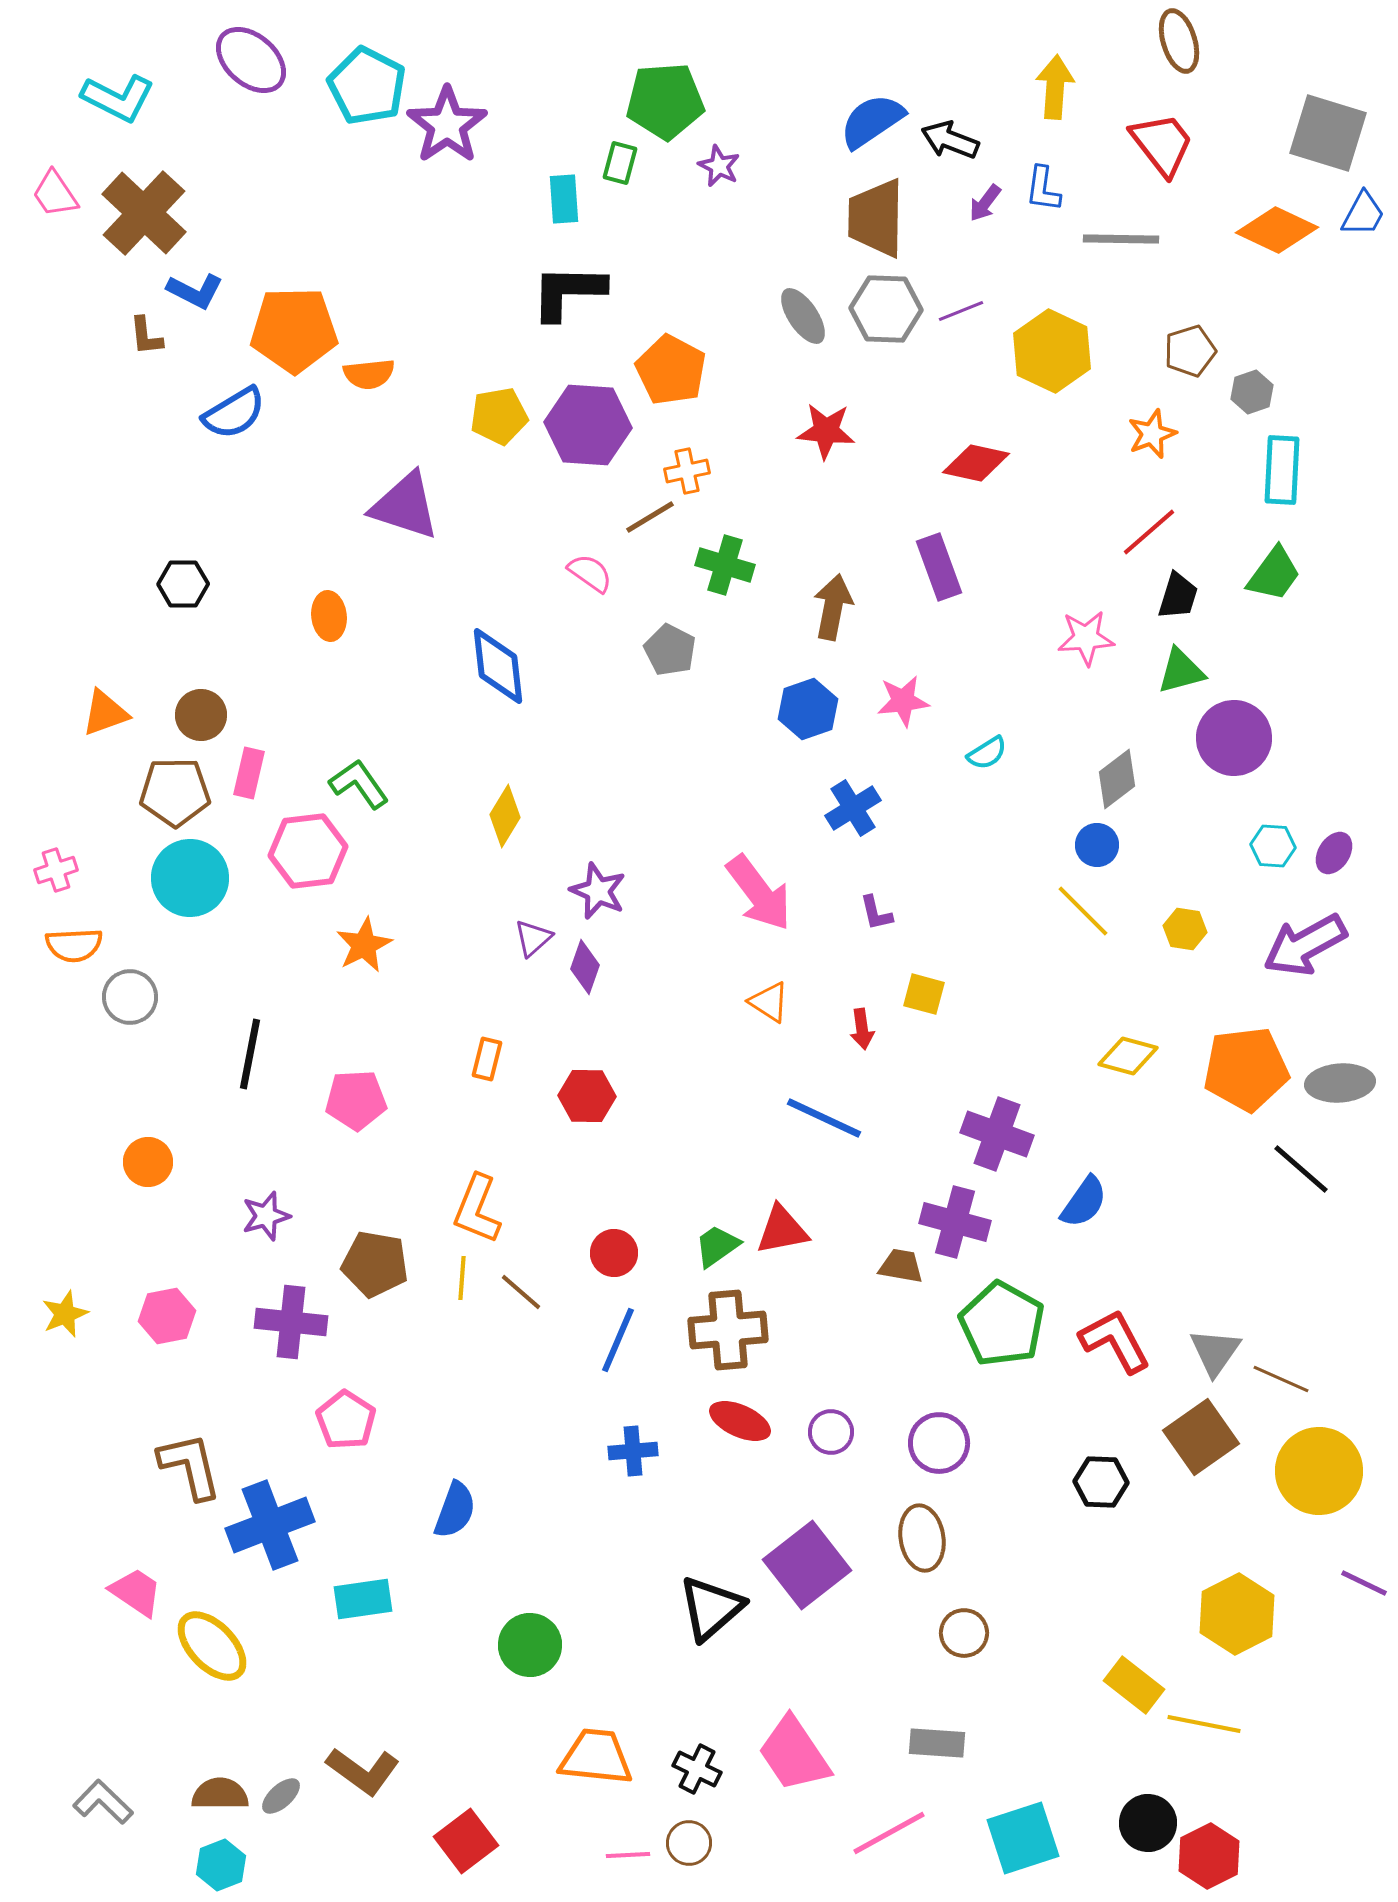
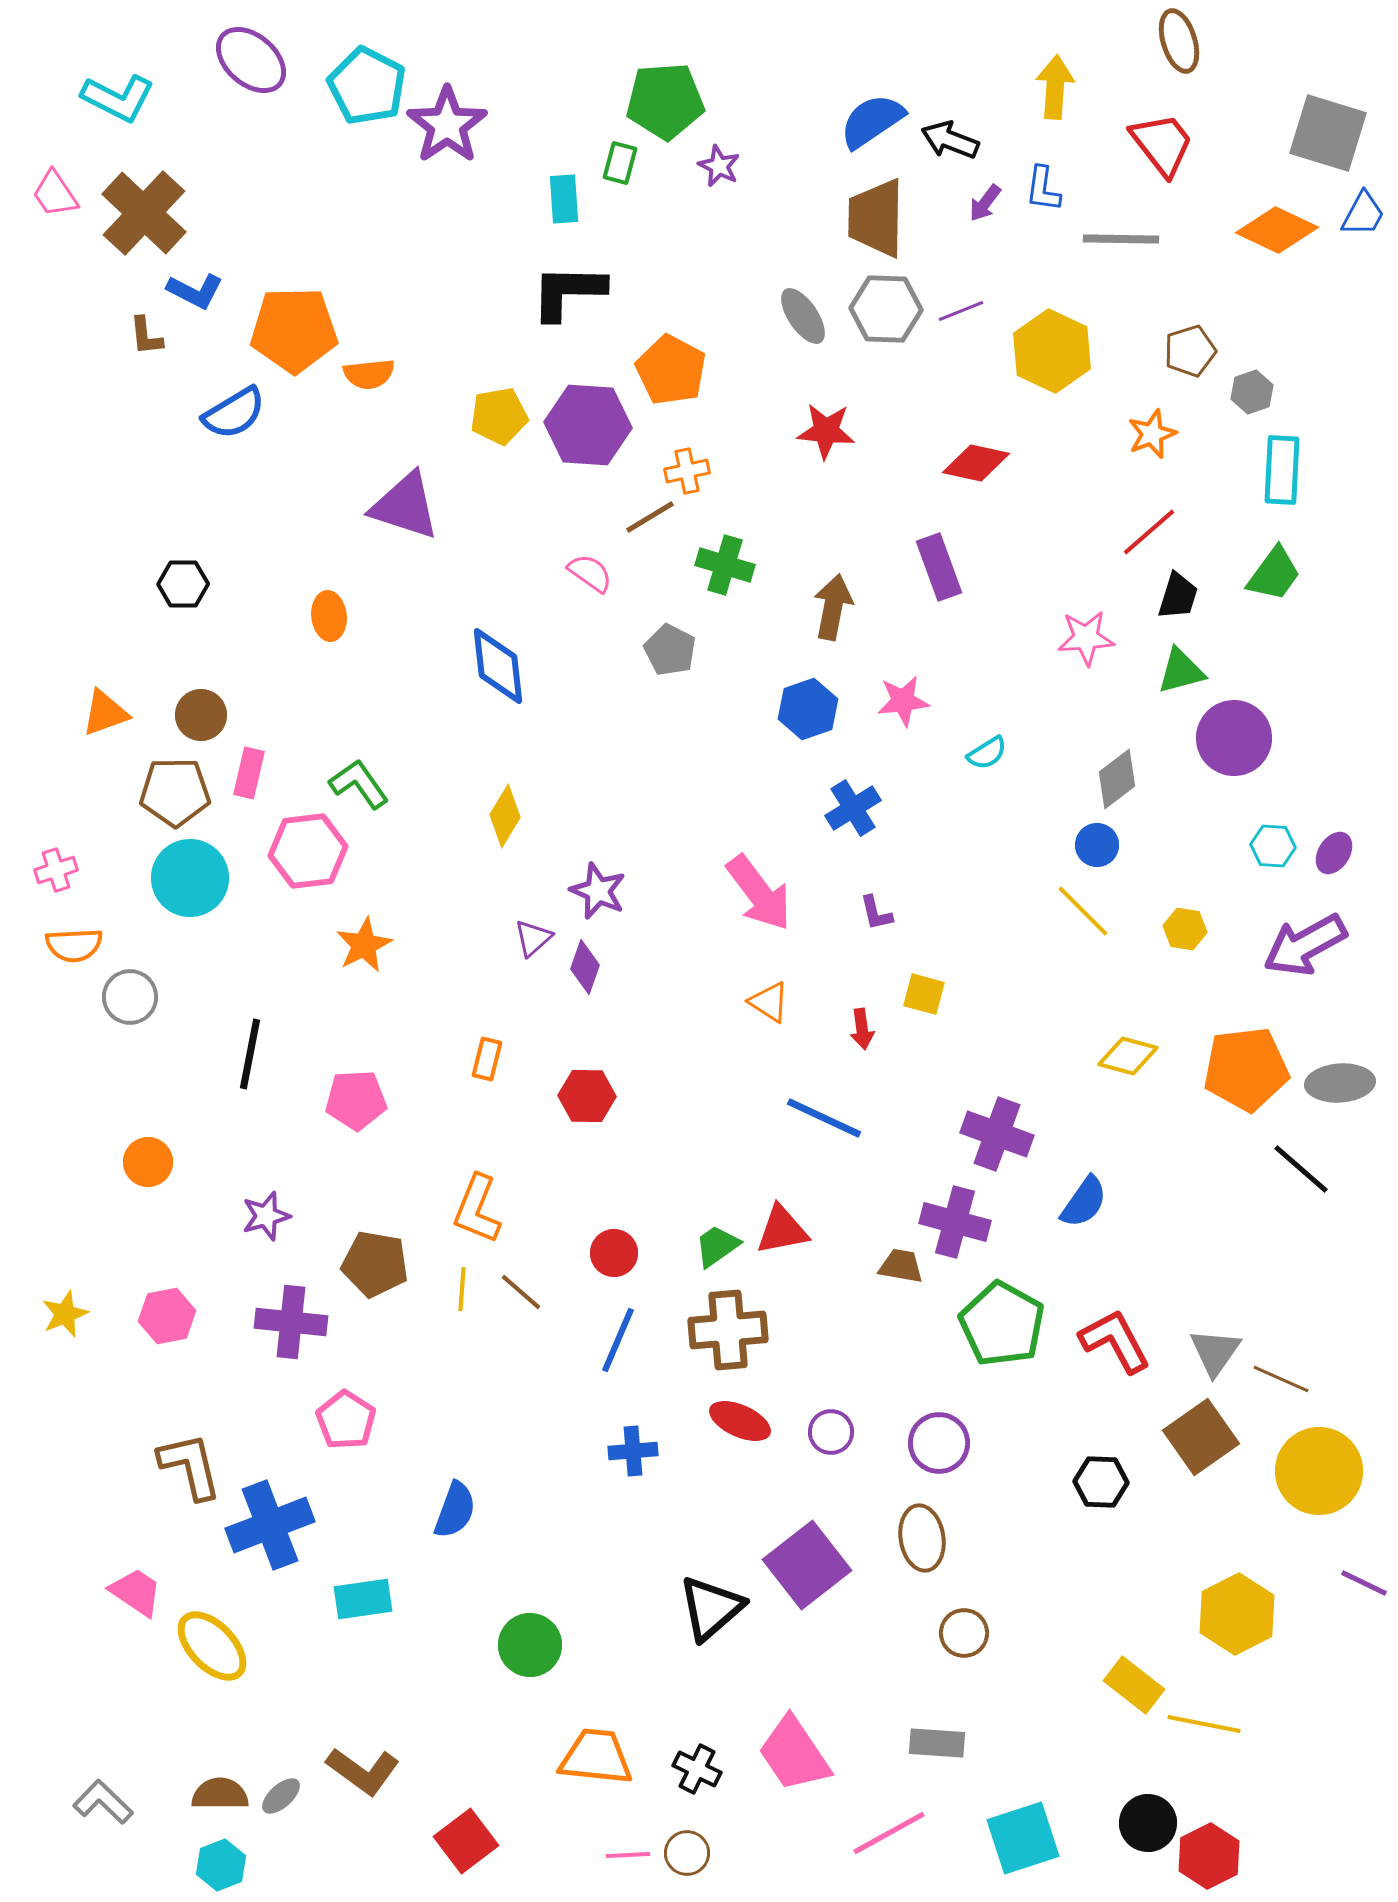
yellow line at (462, 1278): moved 11 px down
brown circle at (689, 1843): moved 2 px left, 10 px down
